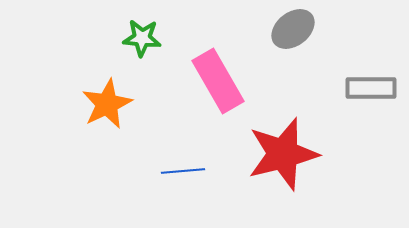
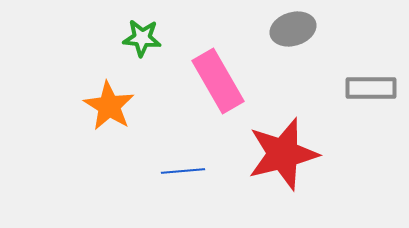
gray ellipse: rotated 21 degrees clockwise
orange star: moved 2 px right, 2 px down; rotated 15 degrees counterclockwise
